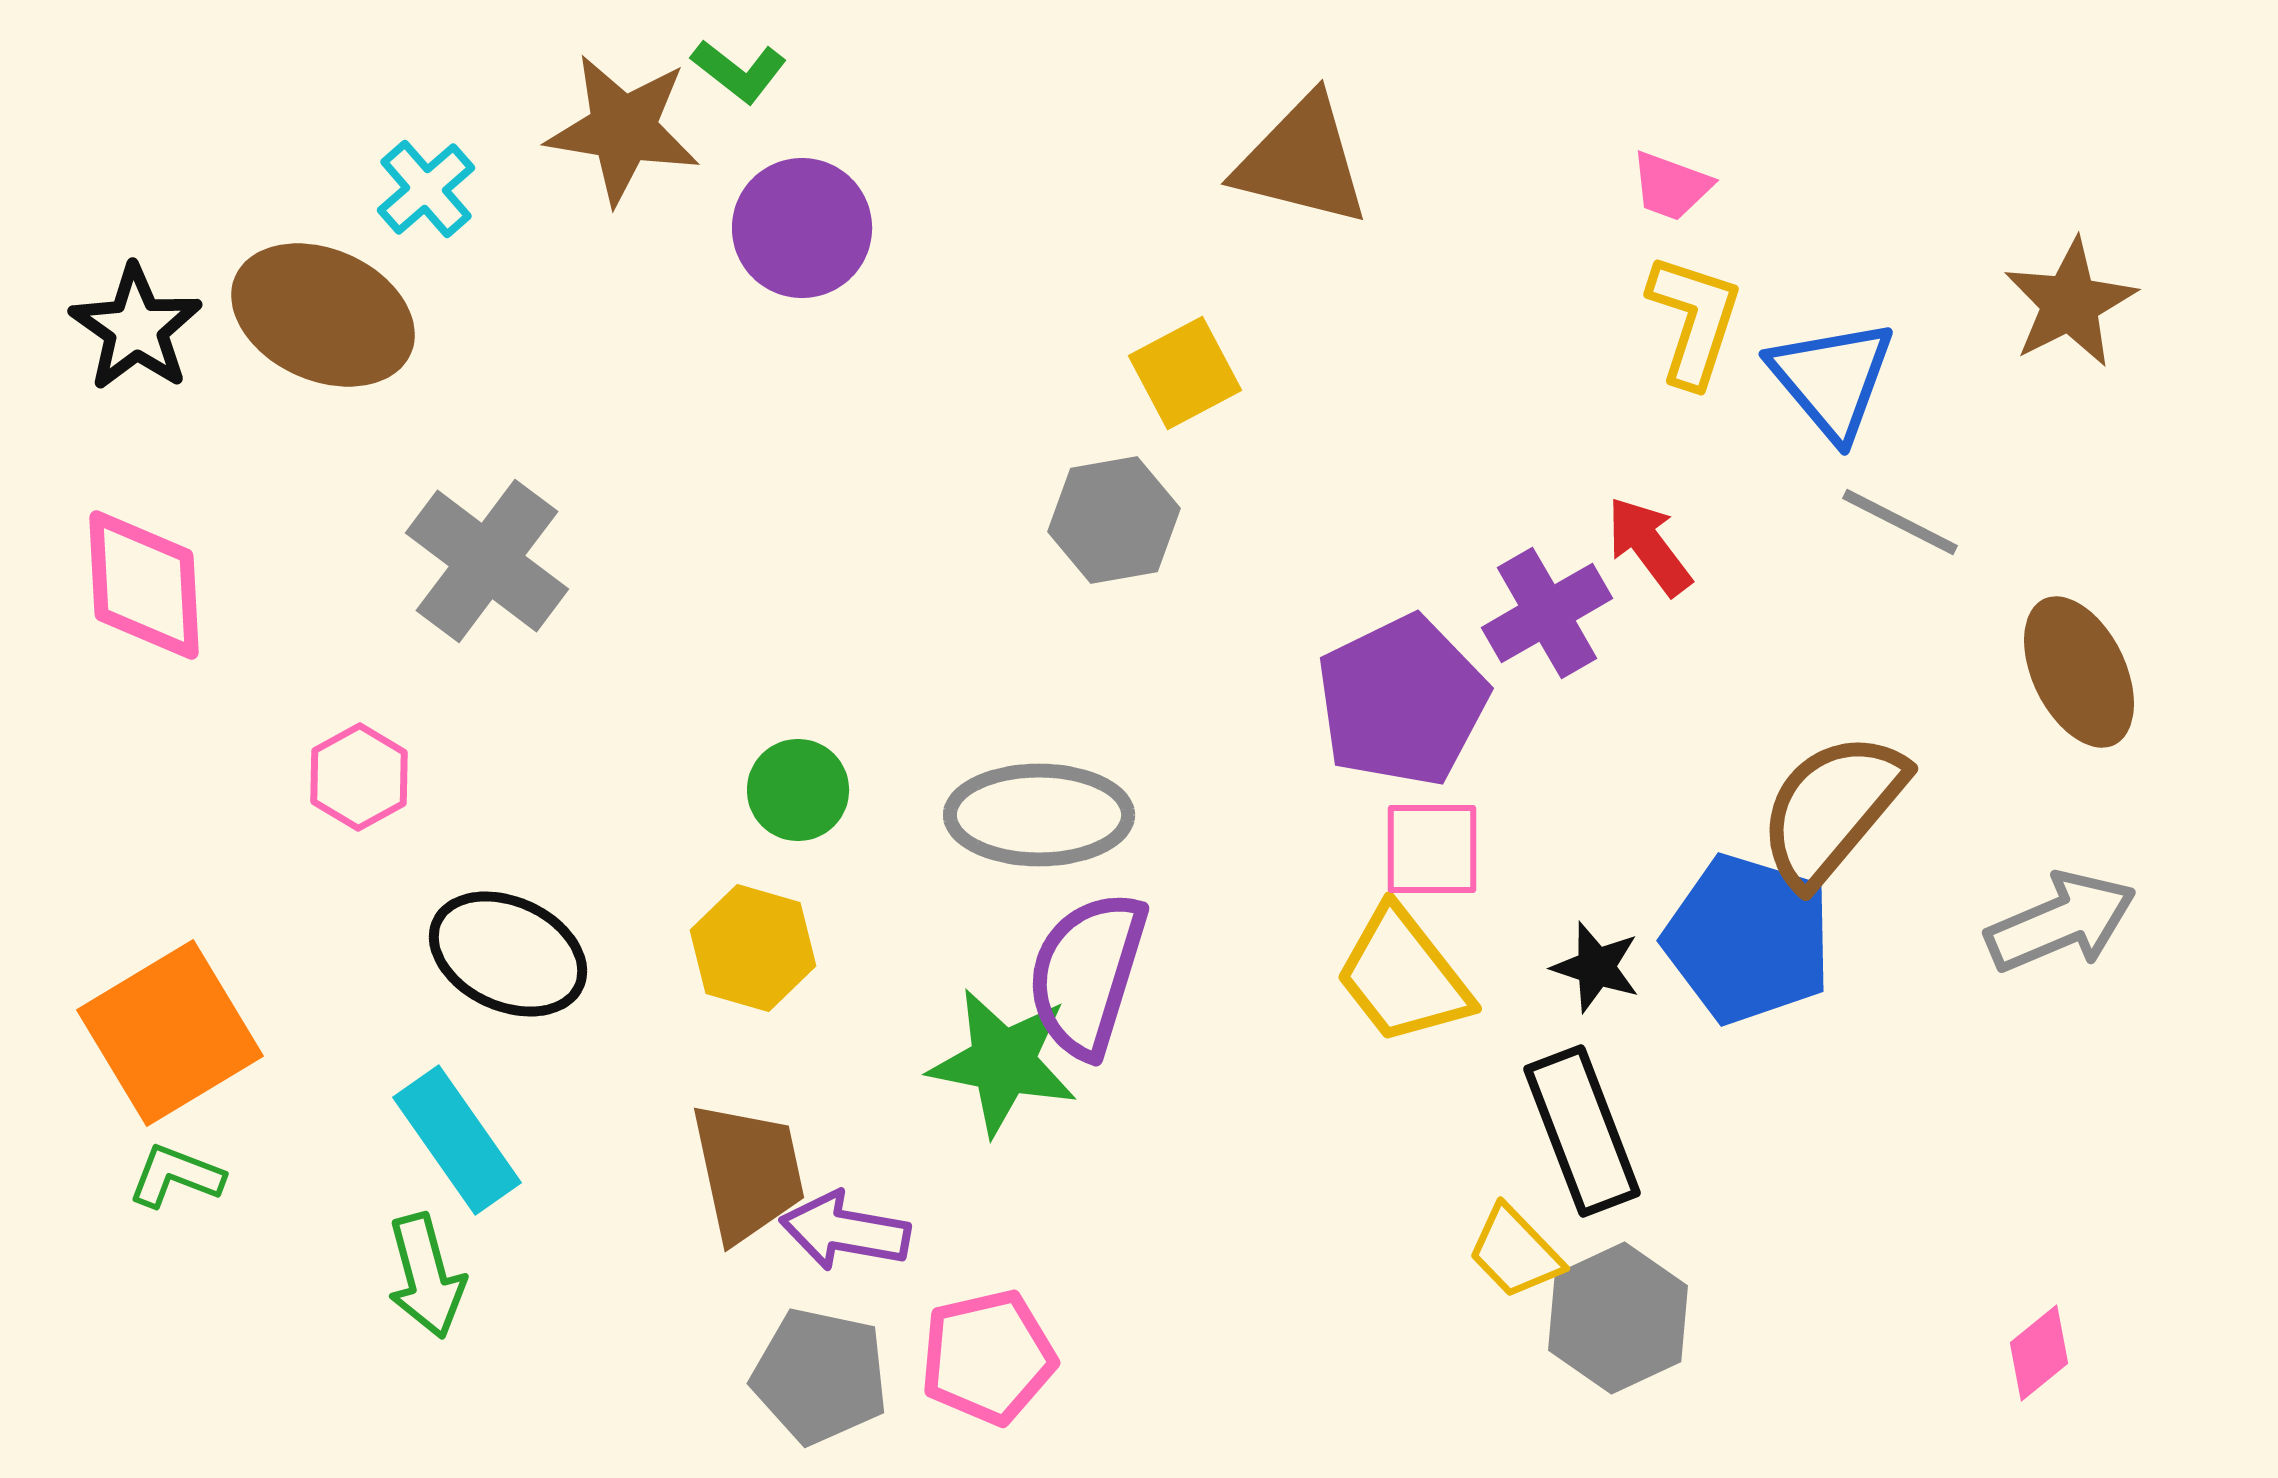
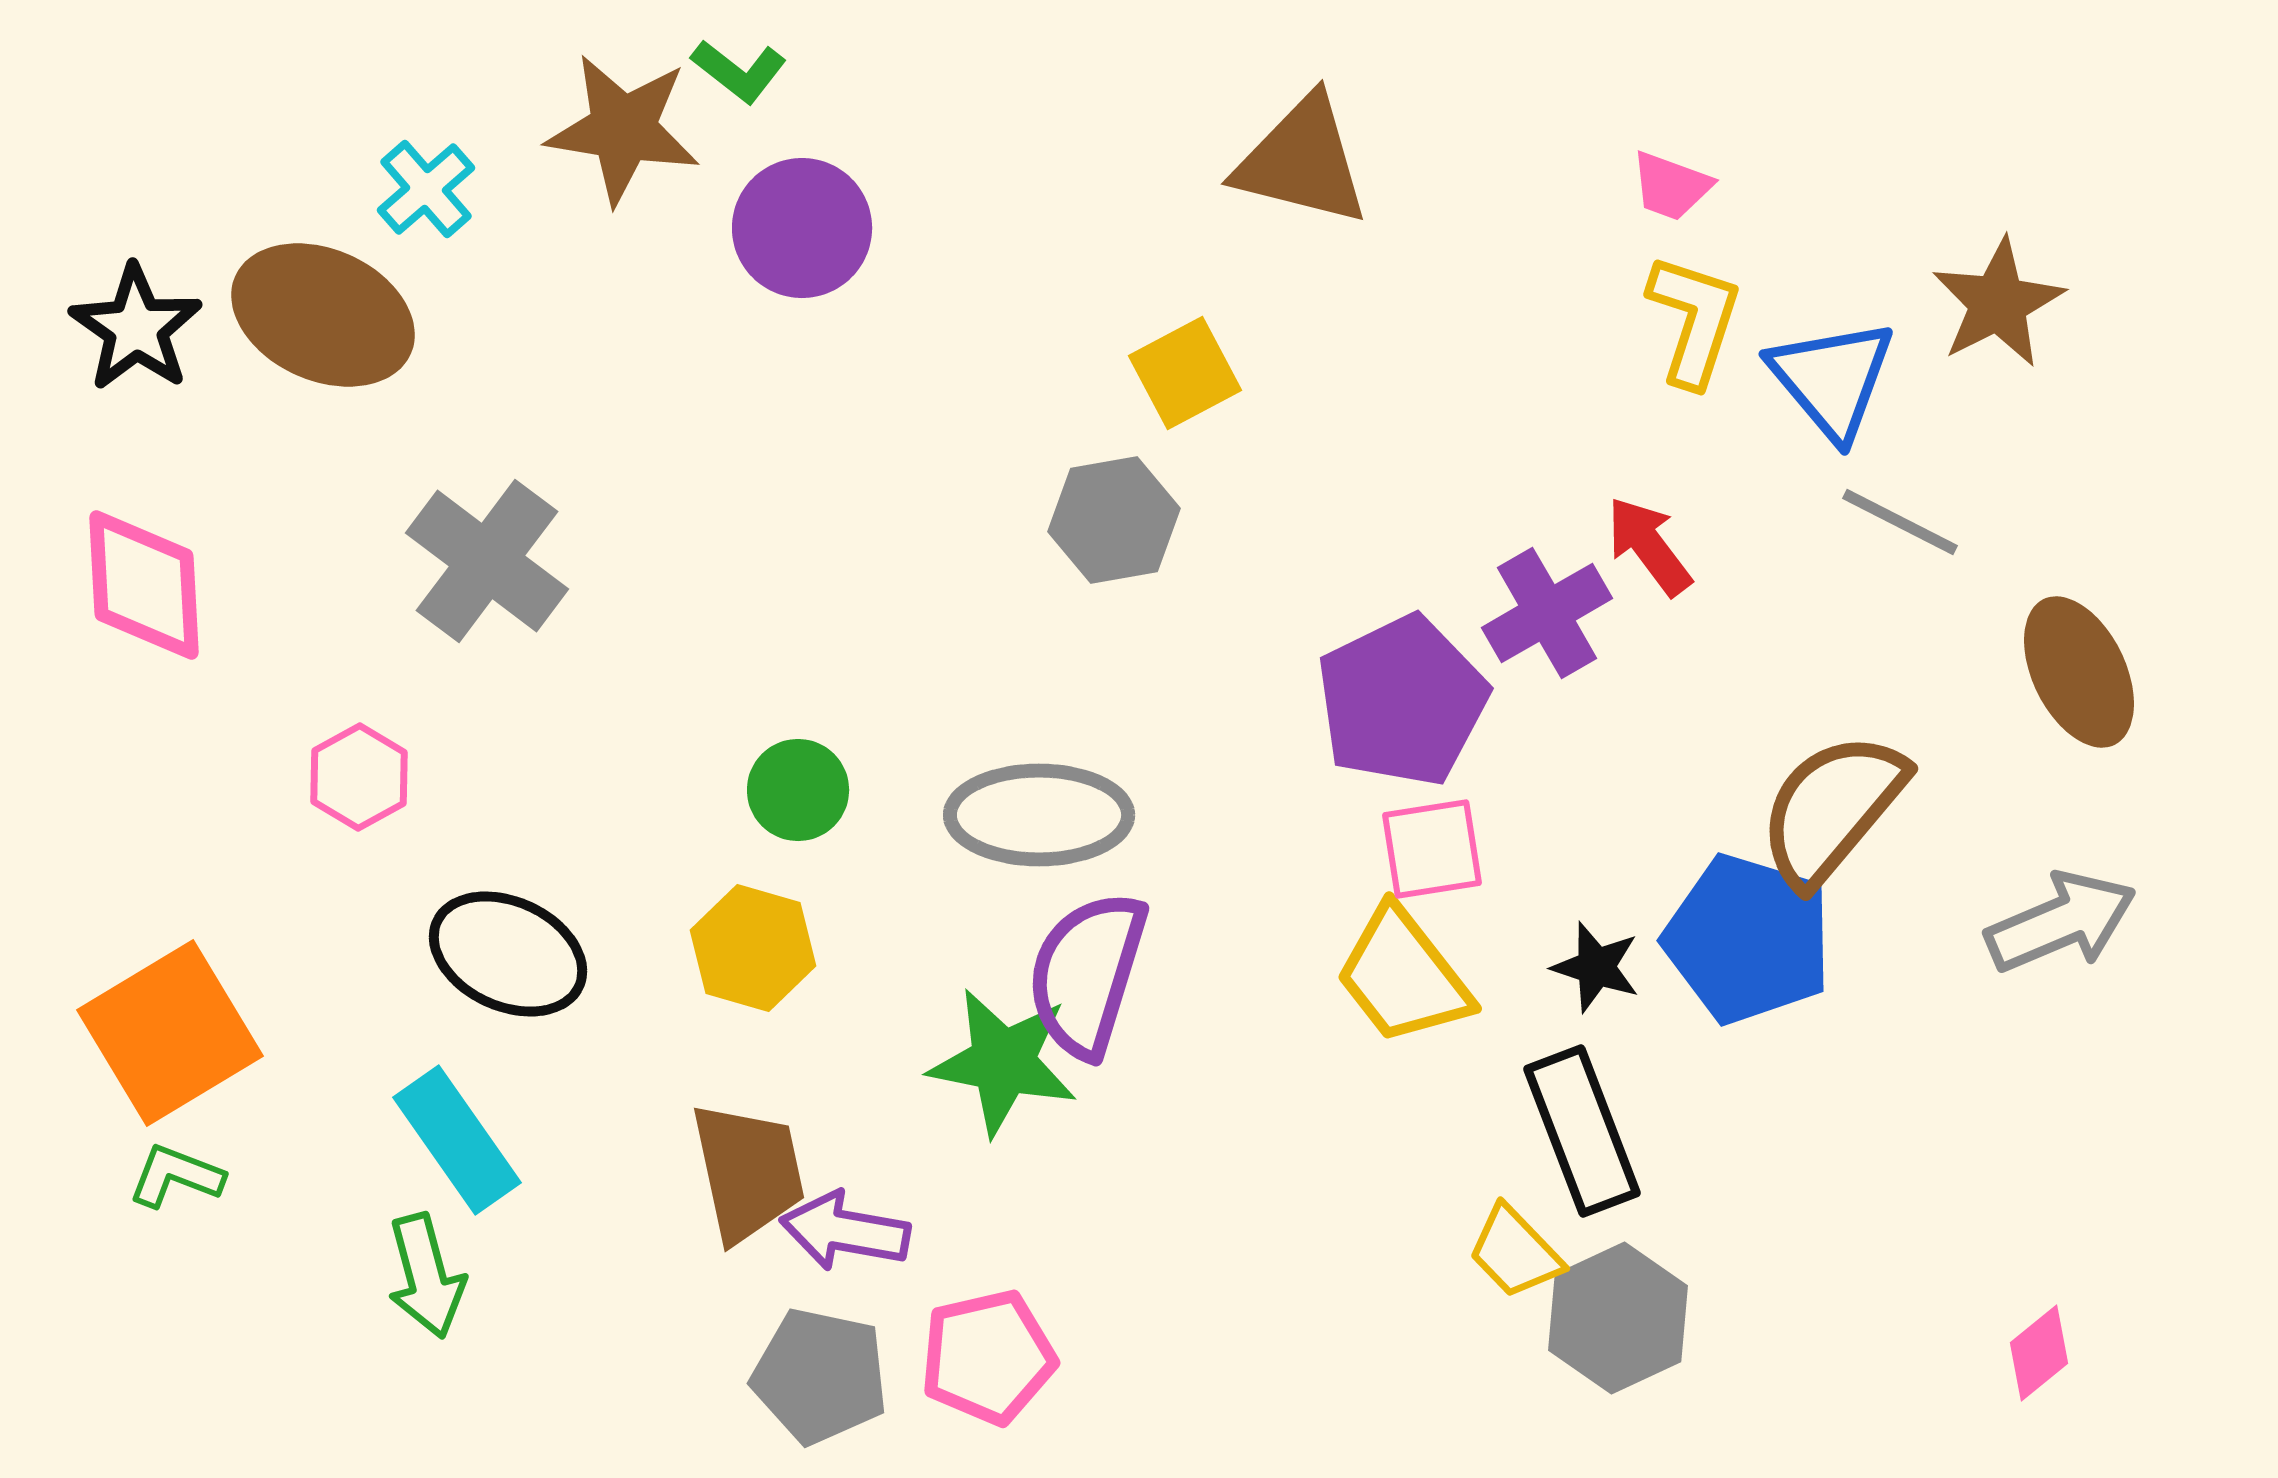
brown star at (2070, 303): moved 72 px left
pink square at (1432, 849): rotated 9 degrees counterclockwise
